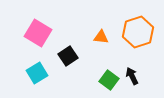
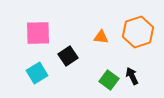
pink square: rotated 32 degrees counterclockwise
